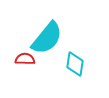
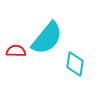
red semicircle: moved 9 px left, 8 px up
